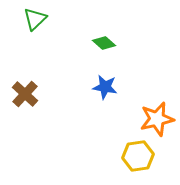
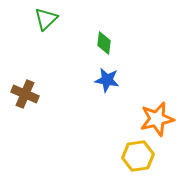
green triangle: moved 11 px right
green diamond: rotated 55 degrees clockwise
blue star: moved 2 px right, 7 px up
brown cross: rotated 20 degrees counterclockwise
